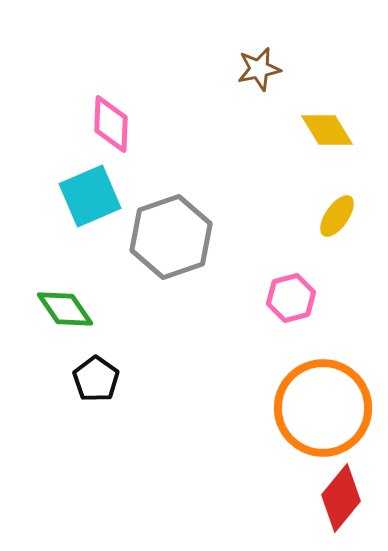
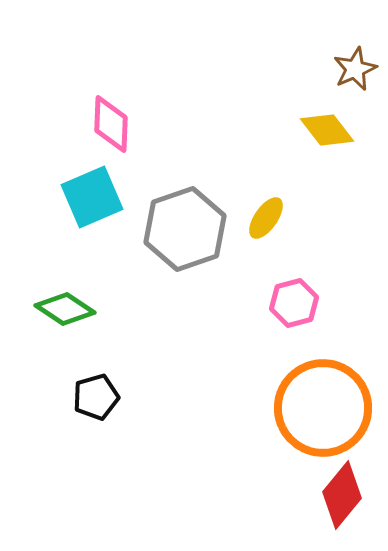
brown star: moved 96 px right; rotated 12 degrees counterclockwise
yellow diamond: rotated 6 degrees counterclockwise
cyan square: moved 2 px right, 1 px down
yellow ellipse: moved 71 px left, 2 px down
gray hexagon: moved 14 px right, 8 px up
pink hexagon: moved 3 px right, 5 px down
green diamond: rotated 22 degrees counterclockwise
black pentagon: moved 18 px down; rotated 21 degrees clockwise
red diamond: moved 1 px right, 3 px up
